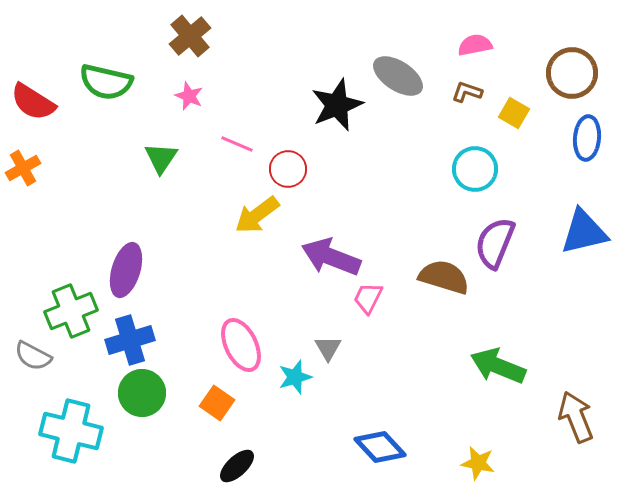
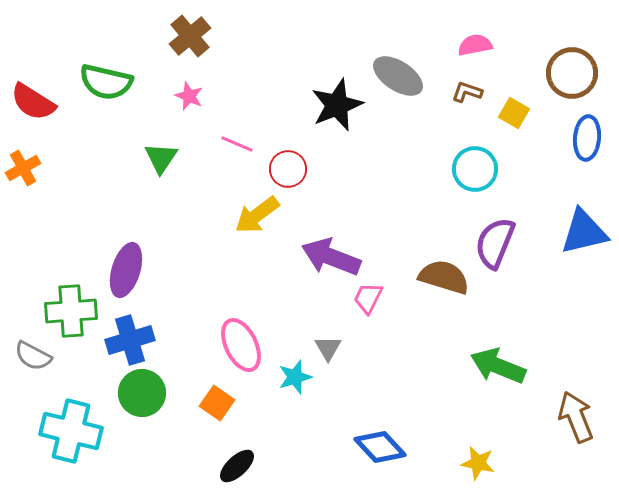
green cross: rotated 18 degrees clockwise
